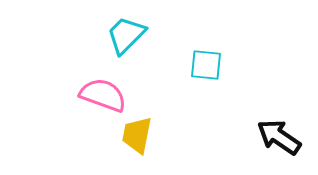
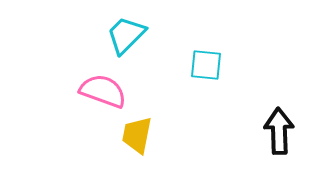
pink semicircle: moved 4 px up
black arrow: moved 6 px up; rotated 54 degrees clockwise
